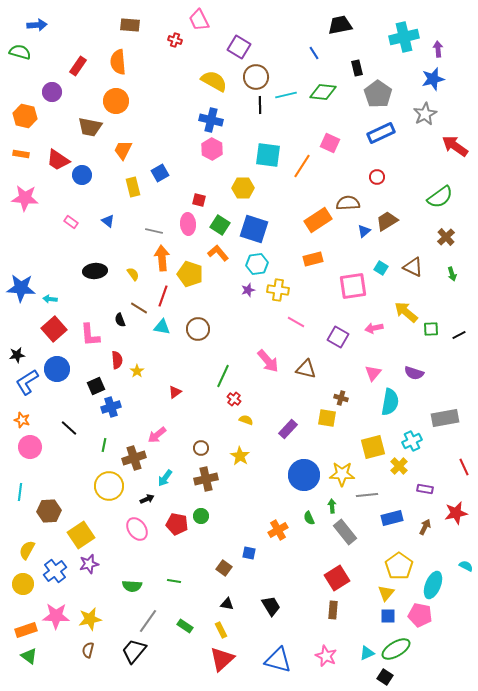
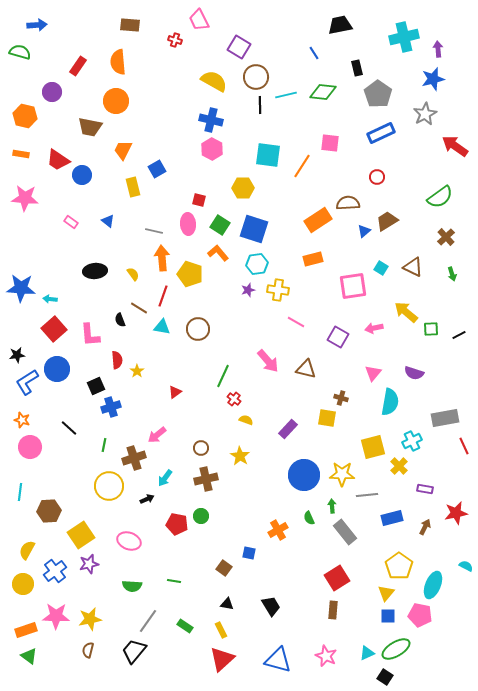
pink square at (330, 143): rotated 18 degrees counterclockwise
blue square at (160, 173): moved 3 px left, 4 px up
red line at (464, 467): moved 21 px up
pink ellipse at (137, 529): moved 8 px left, 12 px down; rotated 35 degrees counterclockwise
